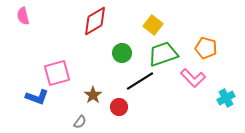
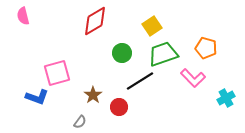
yellow square: moved 1 px left, 1 px down; rotated 18 degrees clockwise
